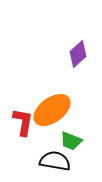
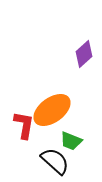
purple diamond: moved 6 px right
red L-shape: moved 1 px right, 3 px down
black semicircle: rotated 32 degrees clockwise
